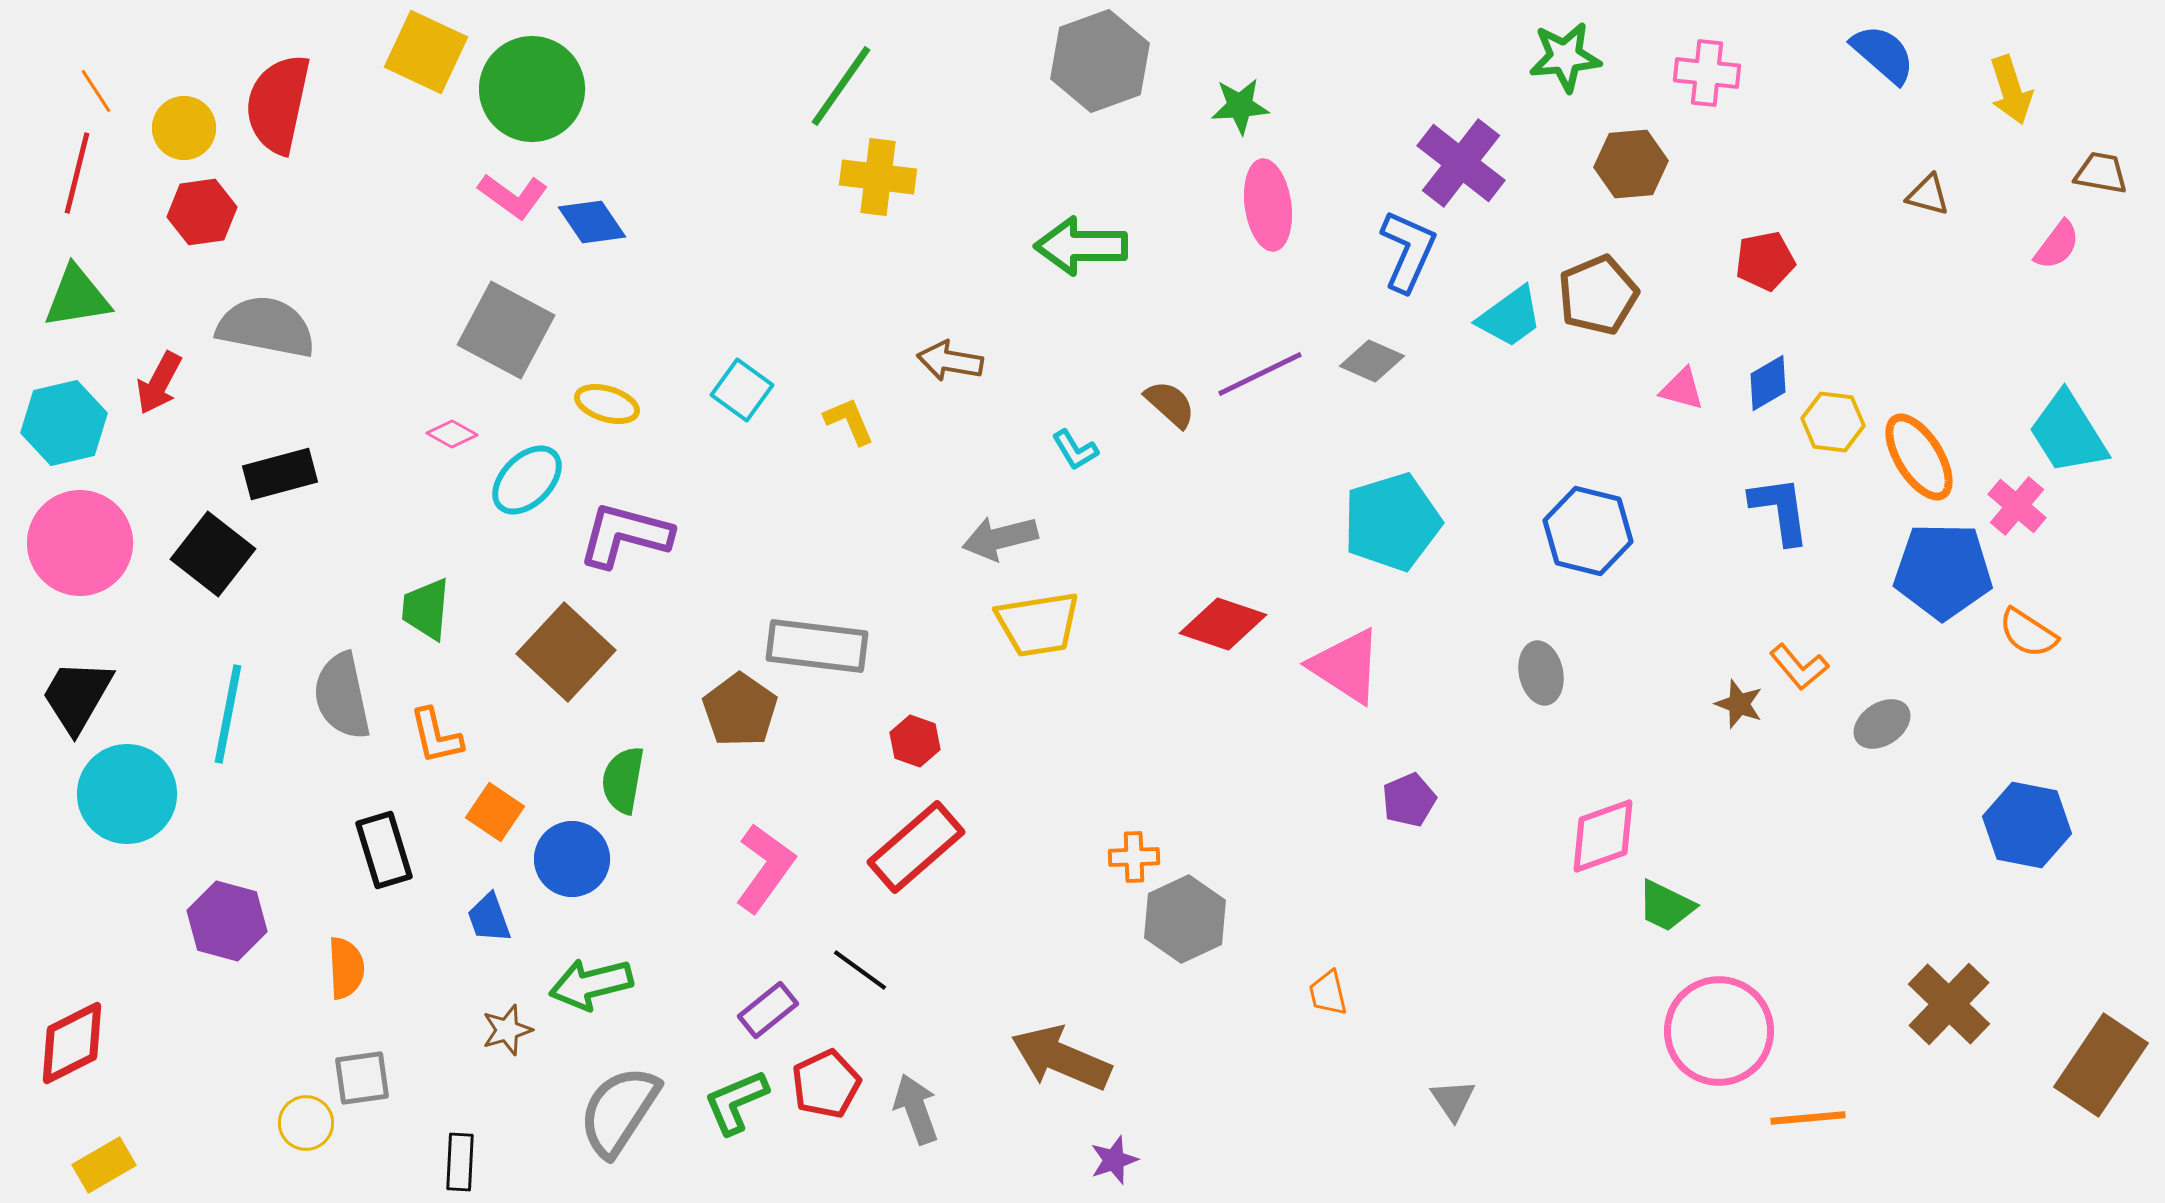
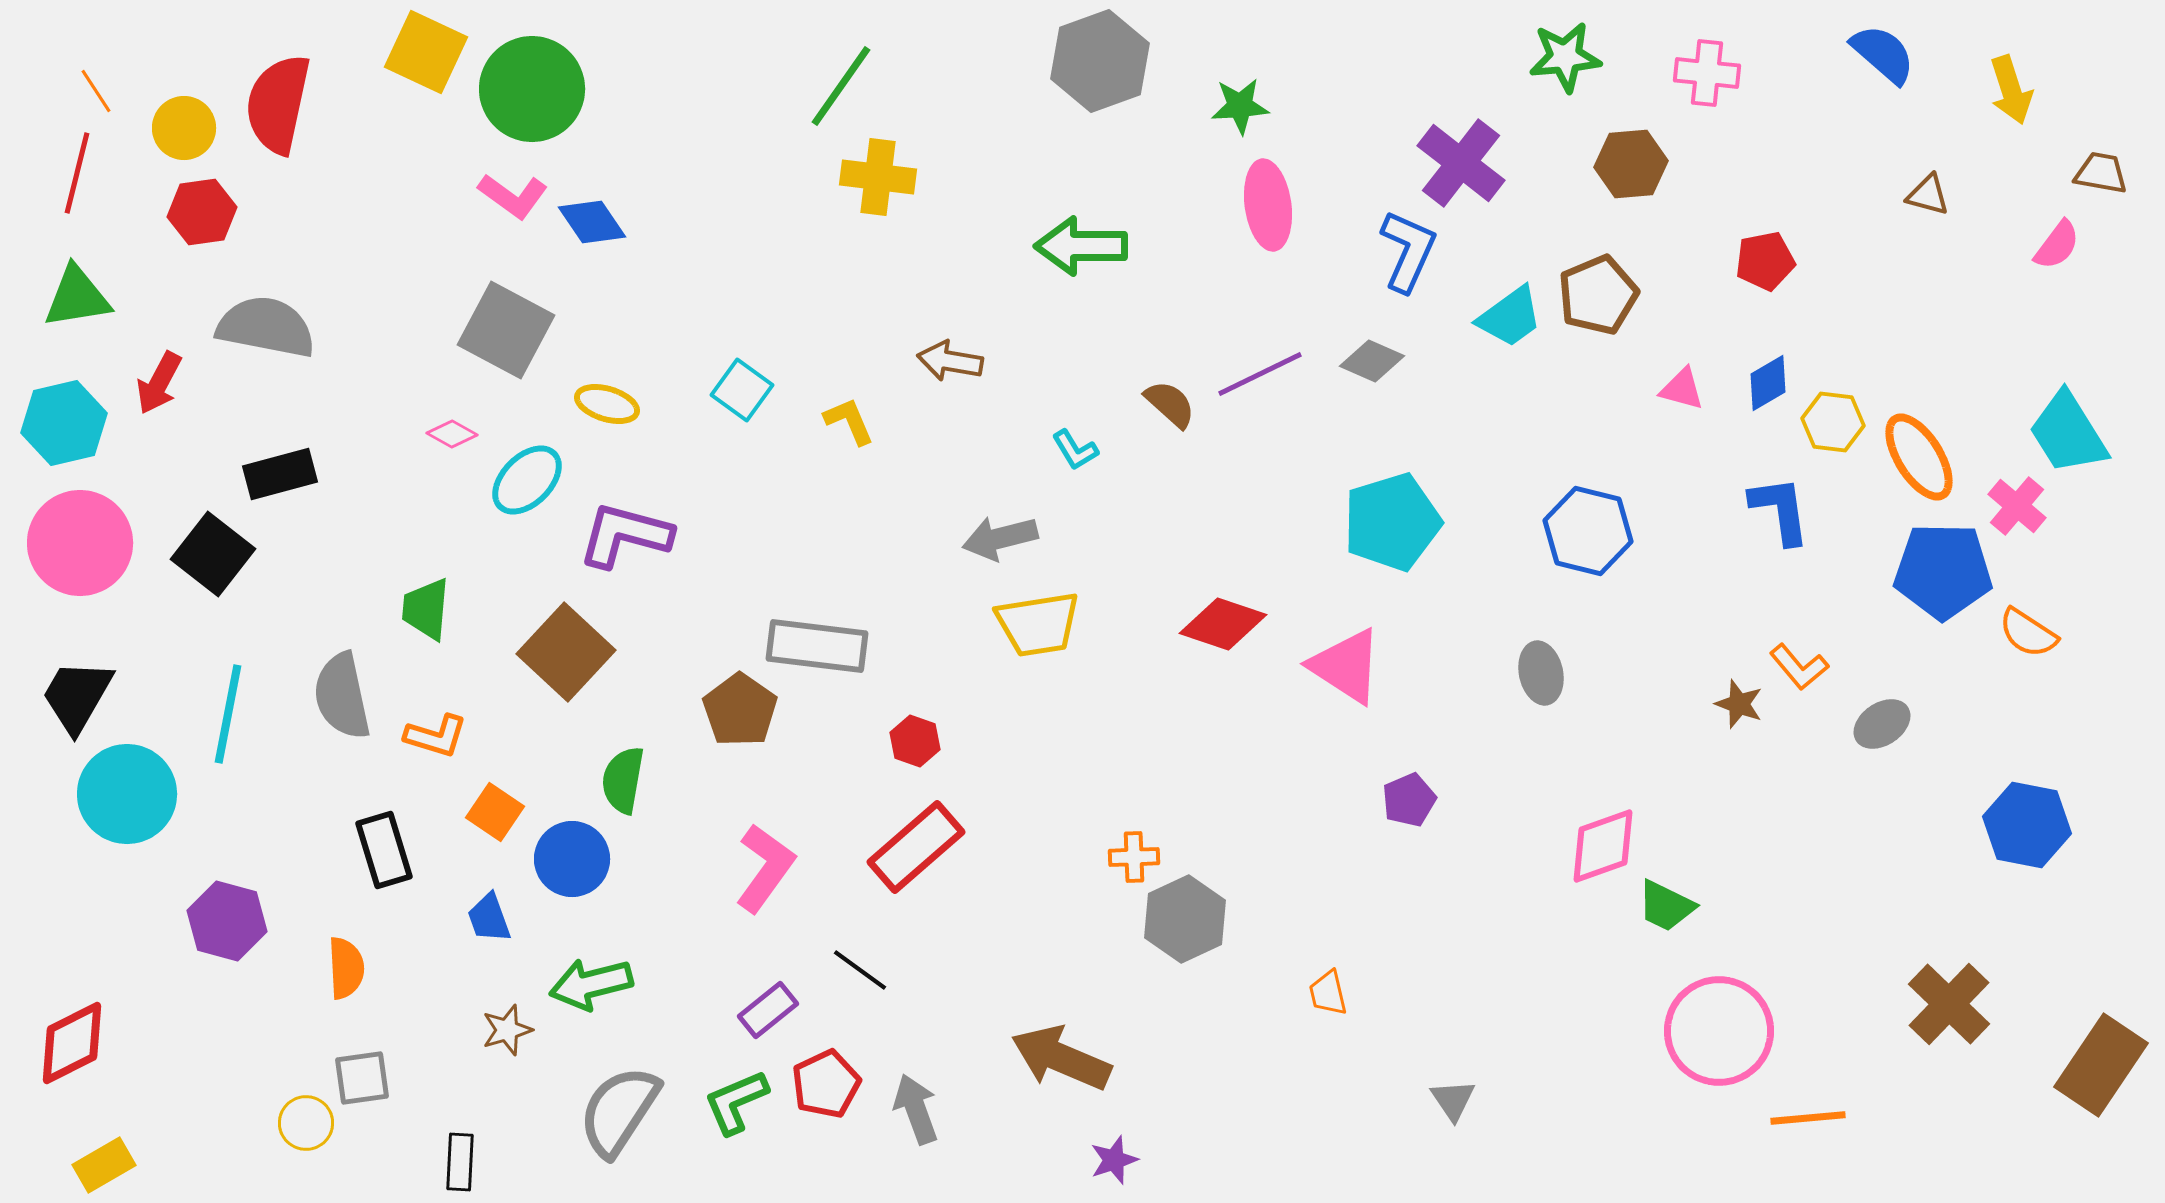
orange L-shape at (436, 736): rotated 60 degrees counterclockwise
pink diamond at (1603, 836): moved 10 px down
